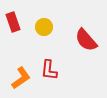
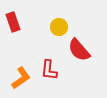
yellow circle: moved 15 px right
red semicircle: moved 7 px left, 10 px down
